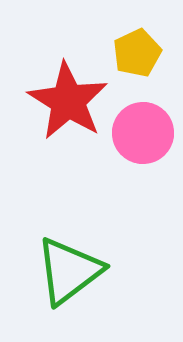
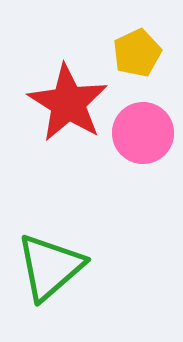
red star: moved 2 px down
green triangle: moved 19 px left, 4 px up; rotated 4 degrees counterclockwise
